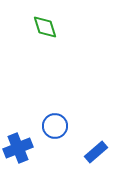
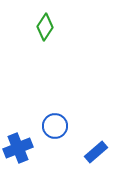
green diamond: rotated 52 degrees clockwise
